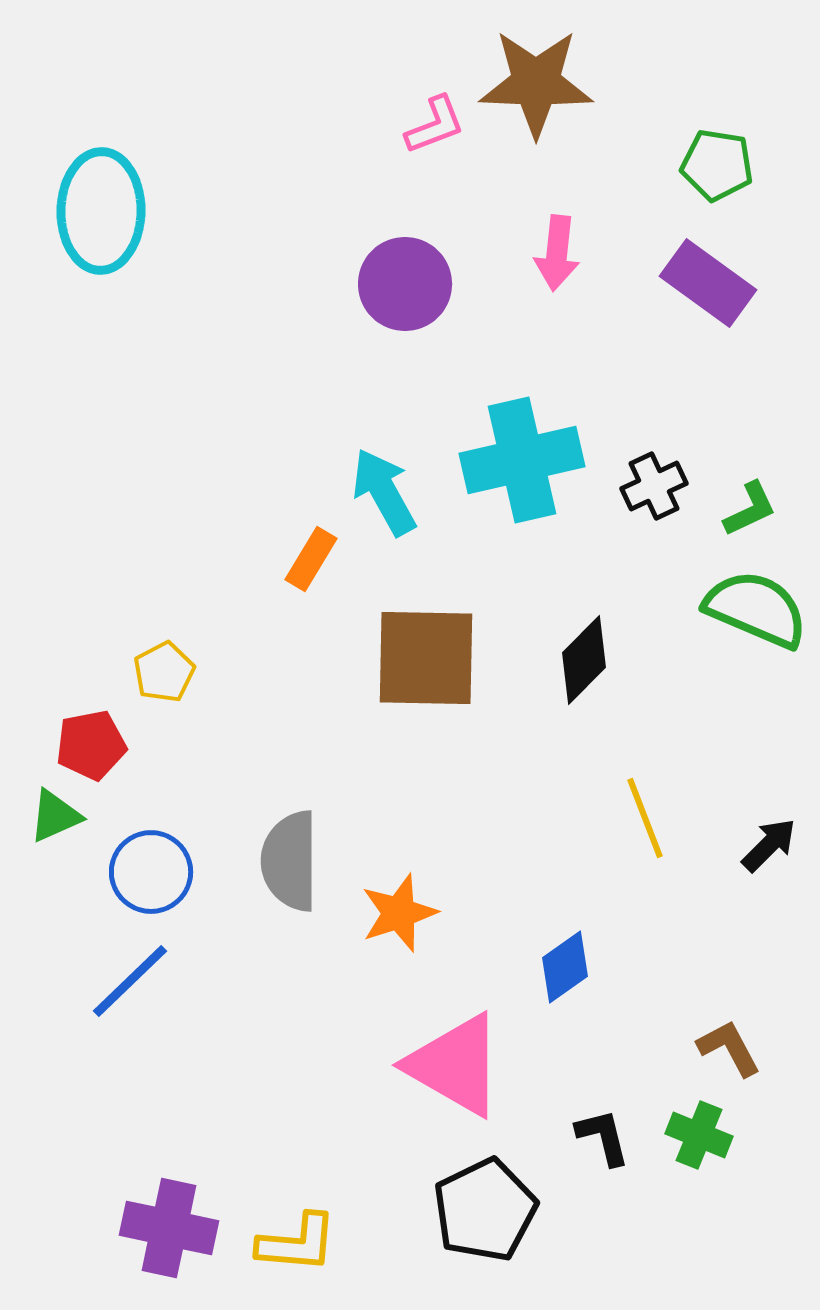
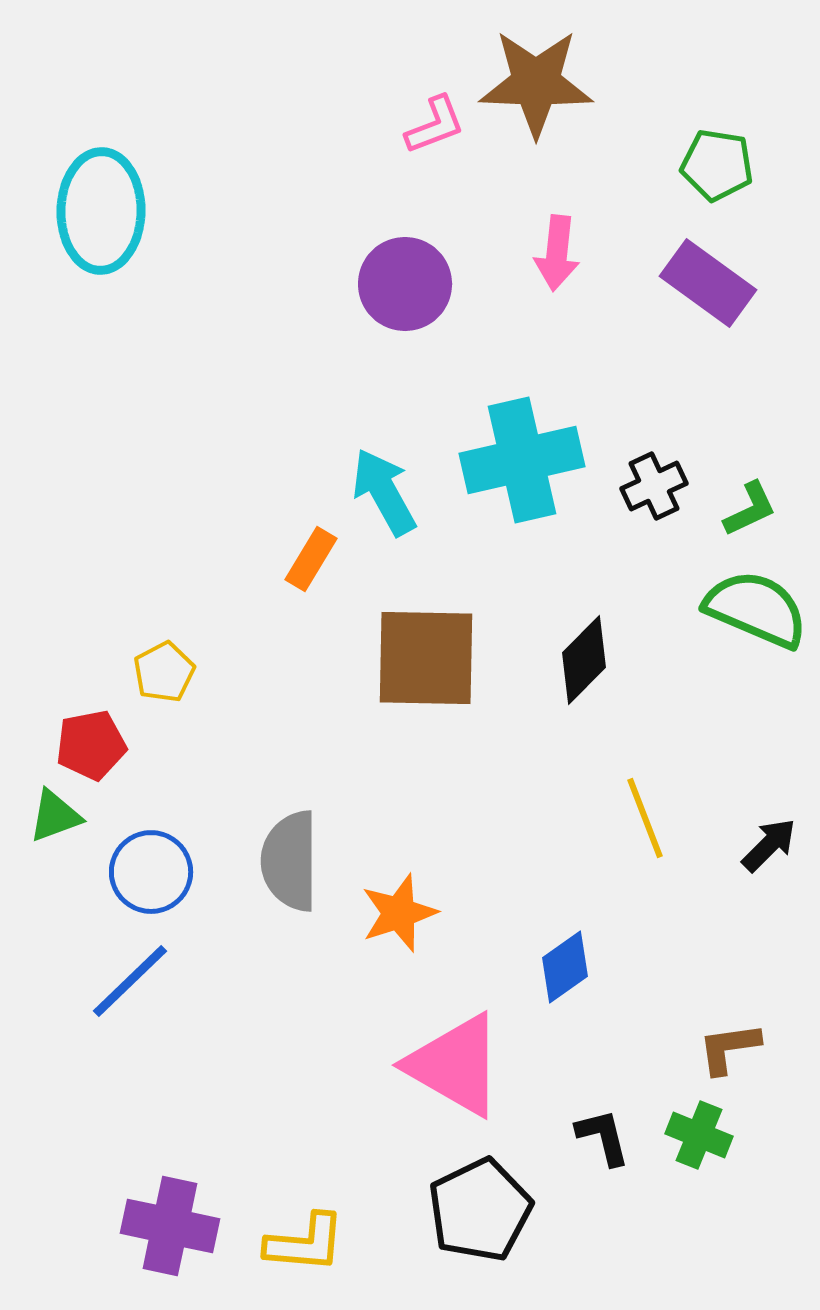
green triangle: rotated 4 degrees clockwise
brown L-shape: rotated 70 degrees counterclockwise
black pentagon: moved 5 px left
purple cross: moved 1 px right, 2 px up
yellow L-shape: moved 8 px right
